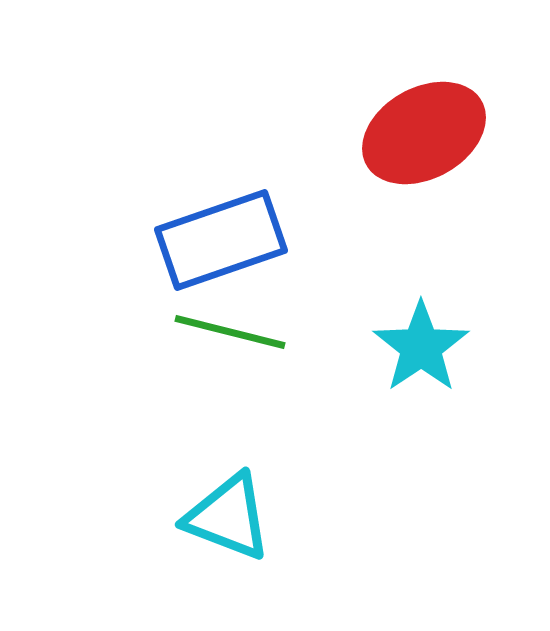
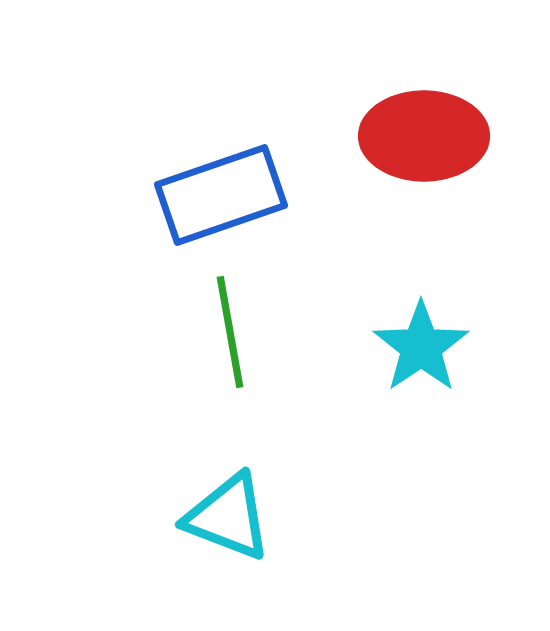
red ellipse: moved 3 px down; rotated 29 degrees clockwise
blue rectangle: moved 45 px up
green line: rotated 66 degrees clockwise
